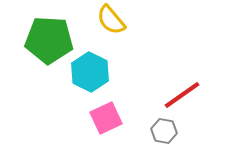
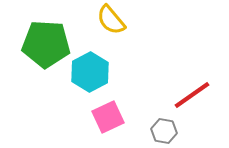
green pentagon: moved 3 px left, 4 px down
cyan hexagon: rotated 6 degrees clockwise
red line: moved 10 px right
pink square: moved 2 px right, 1 px up
